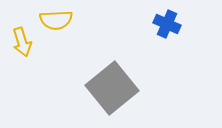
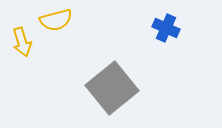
yellow semicircle: rotated 12 degrees counterclockwise
blue cross: moved 1 px left, 4 px down
